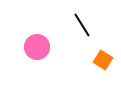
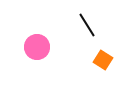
black line: moved 5 px right
